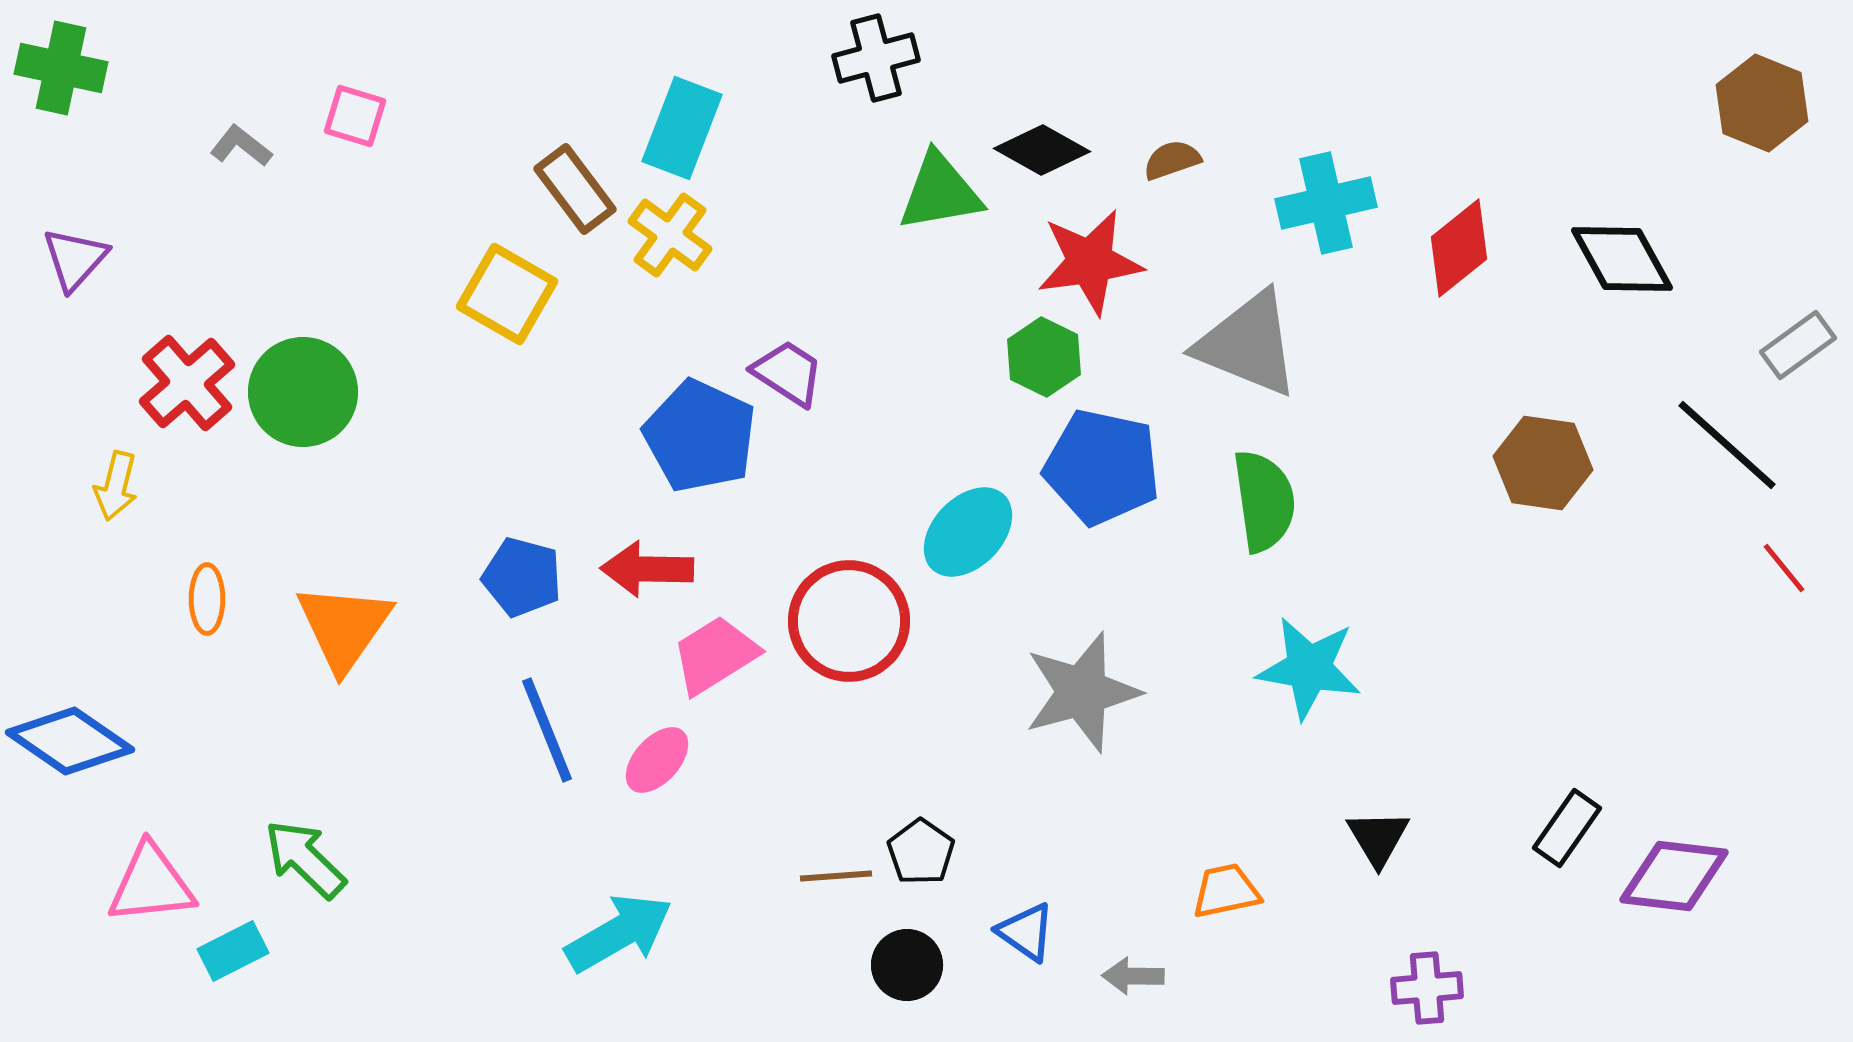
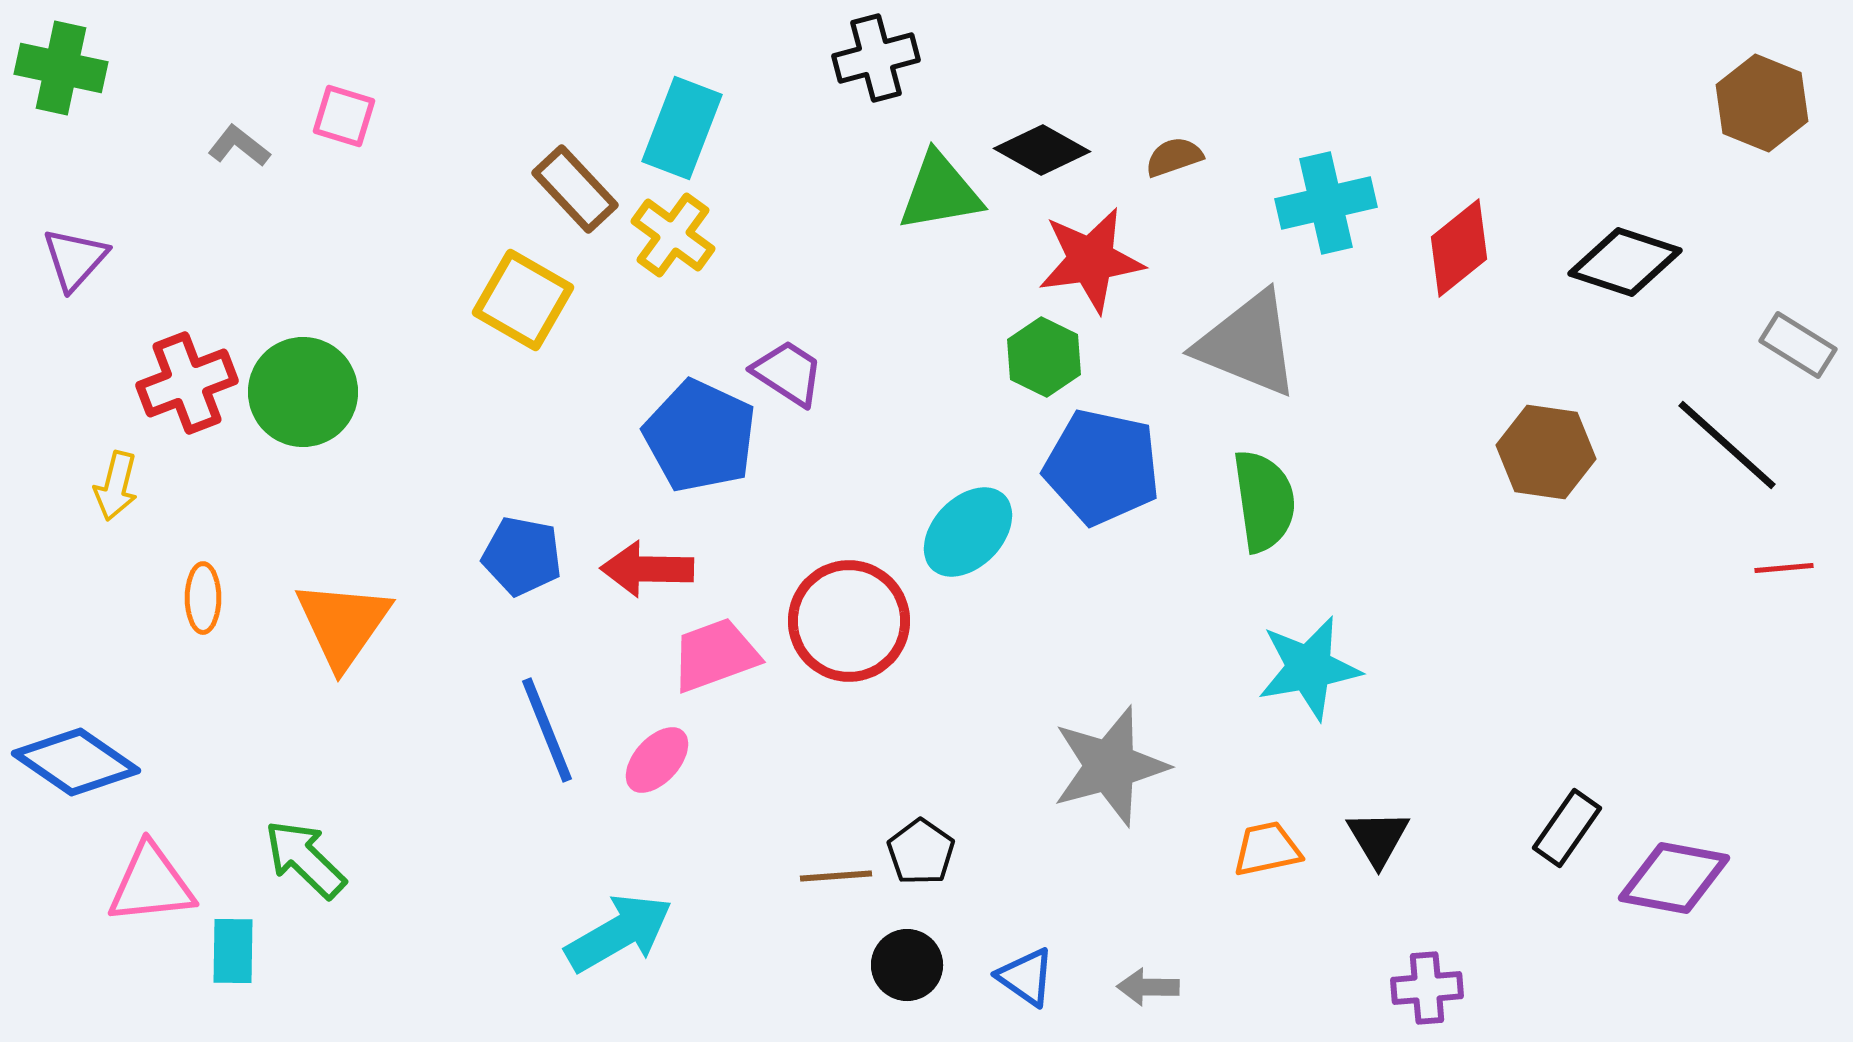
pink square at (355, 116): moved 11 px left
gray L-shape at (241, 146): moved 2 px left
brown semicircle at (1172, 160): moved 2 px right, 3 px up
brown rectangle at (575, 189): rotated 6 degrees counterclockwise
yellow cross at (670, 235): moved 3 px right
black diamond at (1622, 259): moved 3 px right, 3 px down; rotated 43 degrees counterclockwise
red star at (1090, 262): moved 1 px right, 2 px up
yellow square at (507, 294): moved 16 px right, 6 px down
gray rectangle at (1798, 345): rotated 68 degrees clockwise
red cross at (187, 383): rotated 20 degrees clockwise
brown hexagon at (1543, 463): moved 3 px right, 11 px up
red line at (1784, 568): rotated 56 degrees counterclockwise
blue pentagon at (522, 577): moved 21 px up; rotated 4 degrees counterclockwise
orange ellipse at (207, 599): moved 4 px left, 1 px up
orange triangle at (344, 627): moved 1 px left, 3 px up
pink trapezoid at (715, 655): rotated 12 degrees clockwise
cyan star at (1309, 668): rotated 20 degrees counterclockwise
gray star at (1082, 692): moved 28 px right, 74 px down
blue diamond at (70, 741): moved 6 px right, 21 px down
purple diamond at (1674, 876): moved 2 px down; rotated 4 degrees clockwise
orange trapezoid at (1226, 891): moved 41 px right, 42 px up
blue triangle at (1026, 932): moved 45 px down
cyan rectangle at (233, 951): rotated 62 degrees counterclockwise
gray arrow at (1133, 976): moved 15 px right, 11 px down
